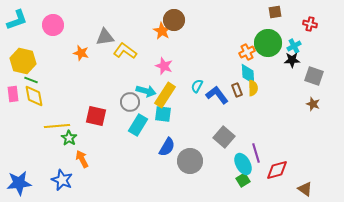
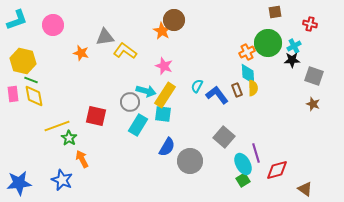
yellow line at (57, 126): rotated 15 degrees counterclockwise
